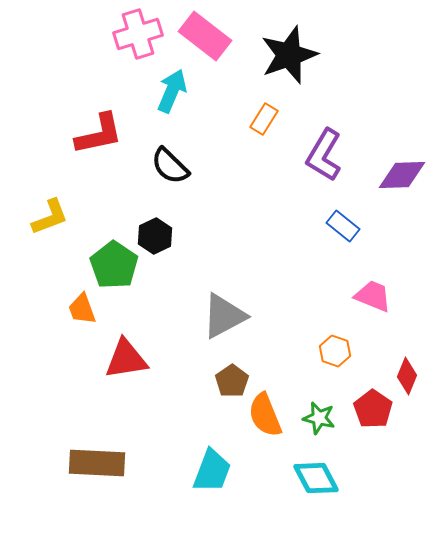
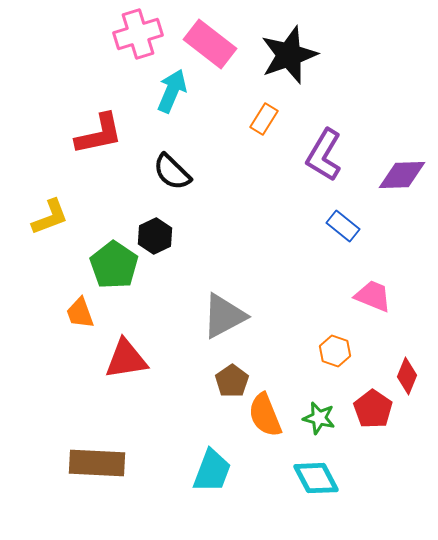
pink rectangle: moved 5 px right, 8 px down
black semicircle: moved 2 px right, 6 px down
orange trapezoid: moved 2 px left, 4 px down
